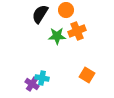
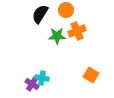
orange square: moved 4 px right
